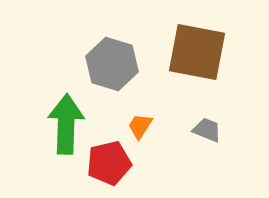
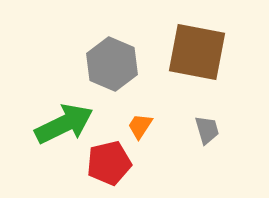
gray hexagon: rotated 6 degrees clockwise
green arrow: moved 2 px left; rotated 62 degrees clockwise
gray trapezoid: rotated 52 degrees clockwise
